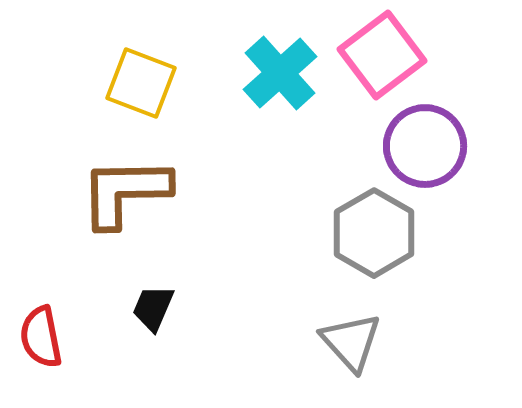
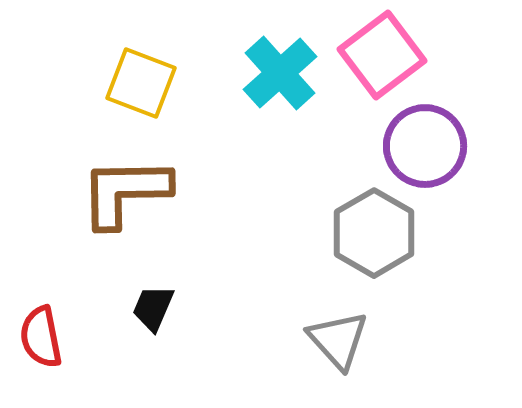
gray triangle: moved 13 px left, 2 px up
